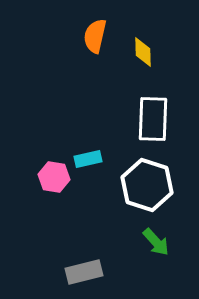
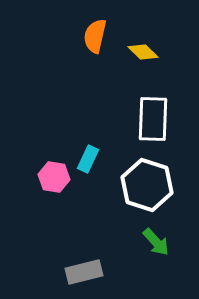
yellow diamond: rotated 44 degrees counterclockwise
cyan rectangle: rotated 52 degrees counterclockwise
